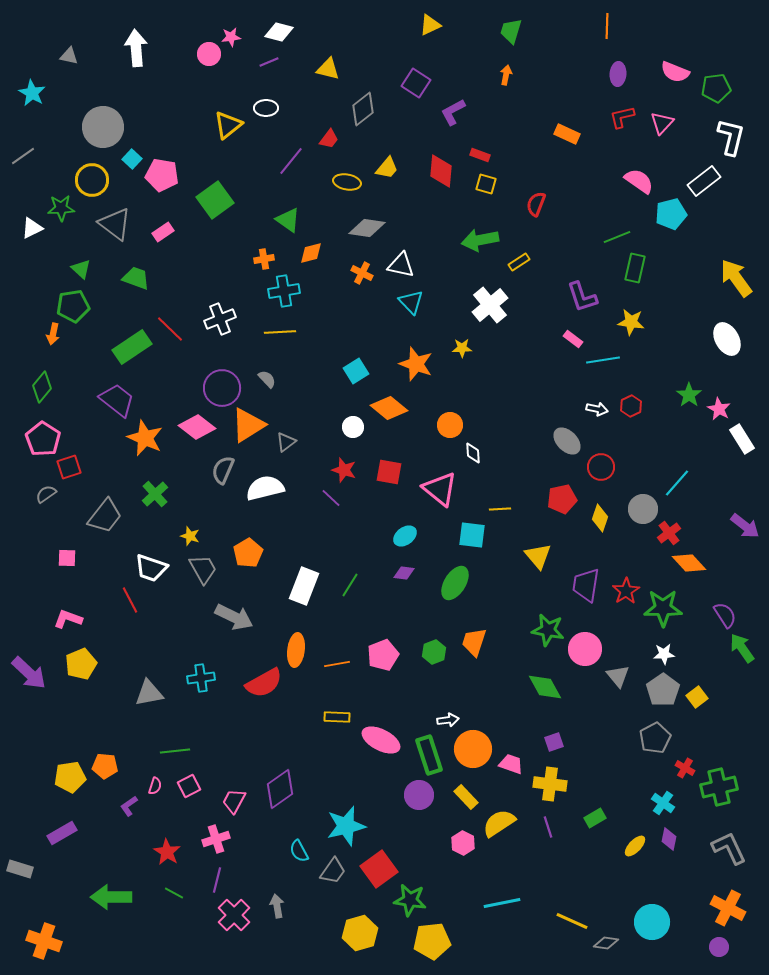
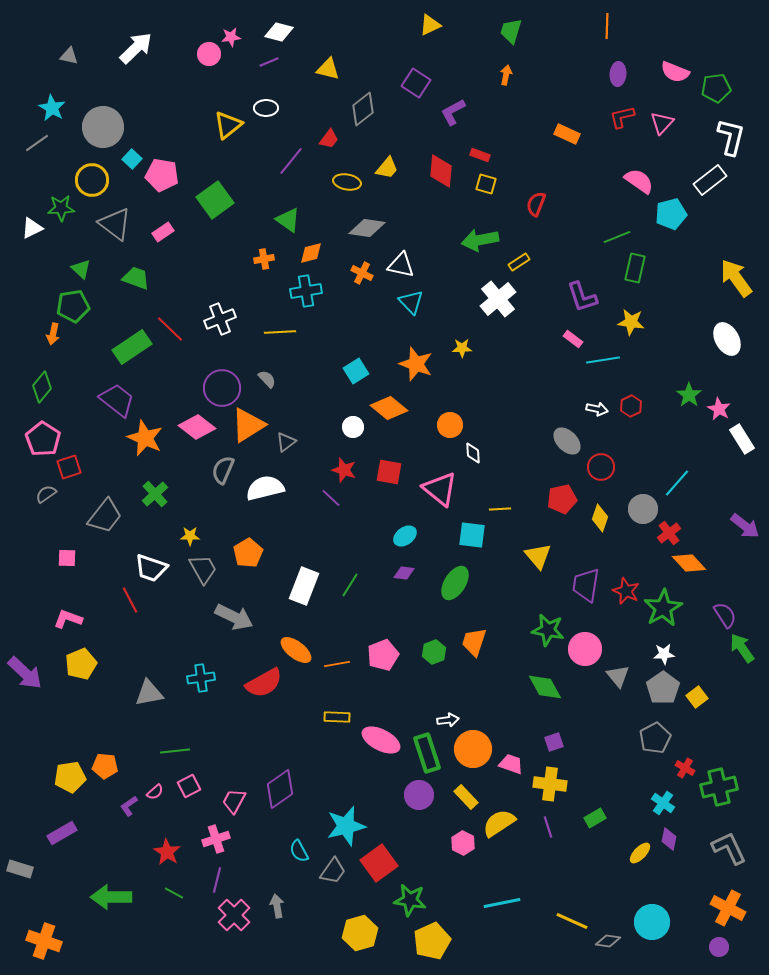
white arrow at (136, 48): rotated 51 degrees clockwise
cyan star at (32, 93): moved 20 px right, 15 px down
gray line at (23, 156): moved 14 px right, 13 px up
white rectangle at (704, 181): moved 6 px right, 1 px up
cyan cross at (284, 291): moved 22 px right
white cross at (490, 305): moved 8 px right, 6 px up
yellow star at (190, 536): rotated 18 degrees counterclockwise
red star at (626, 591): rotated 16 degrees counterclockwise
green star at (663, 608): rotated 30 degrees counterclockwise
orange ellipse at (296, 650): rotated 60 degrees counterclockwise
purple arrow at (29, 673): moved 4 px left
gray pentagon at (663, 690): moved 2 px up
green rectangle at (429, 755): moved 2 px left, 2 px up
pink semicircle at (155, 786): moved 6 px down; rotated 30 degrees clockwise
yellow ellipse at (635, 846): moved 5 px right, 7 px down
red square at (379, 869): moved 6 px up
yellow pentagon at (432, 941): rotated 18 degrees counterclockwise
gray diamond at (606, 943): moved 2 px right, 2 px up
